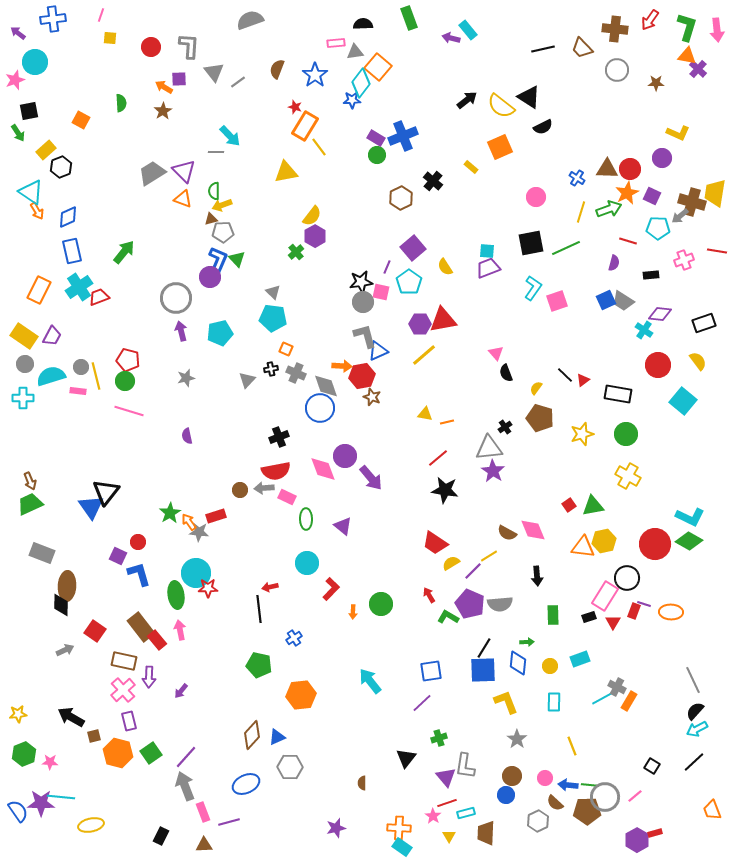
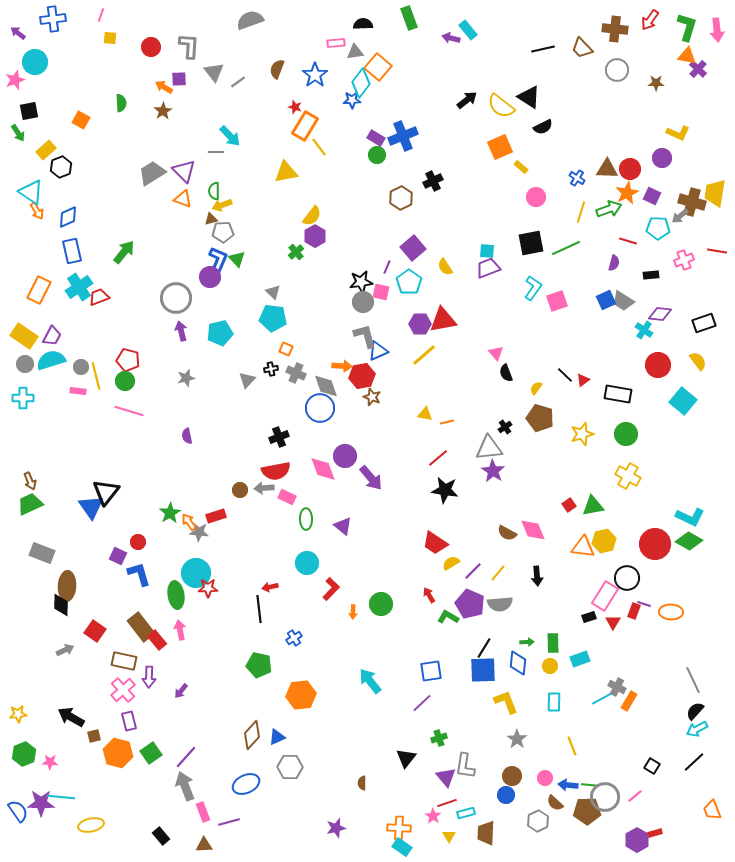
yellow rectangle at (471, 167): moved 50 px right
black cross at (433, 181): rotated 24 degrees clockwise
cyan semicircle at (51, 376): moved 16 px up
yellow line at (489, 556): moved 9 px right, 17 px down; rotated 18 degrees counterclockwise
green rectangle at (553, 615): moved 28 px down
black rectangle at (161, 836): rotated 66 degrees counterclockwise
